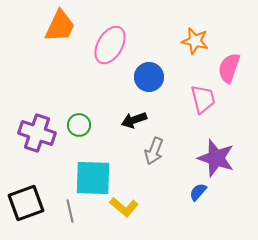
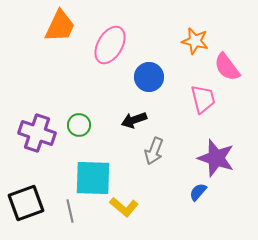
pink semicircle: moved 2 px left, 1 px up; rotated 56 degrees counterclockwise
